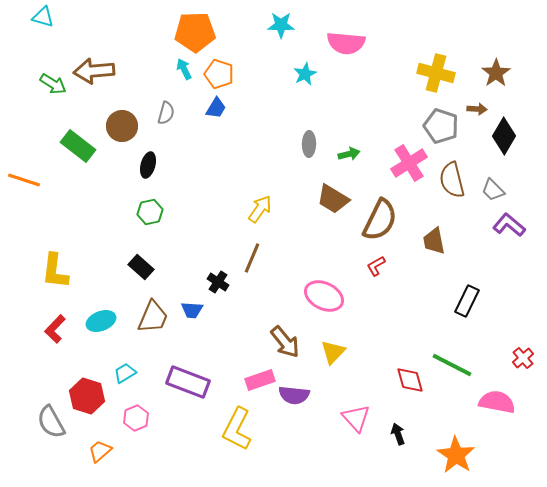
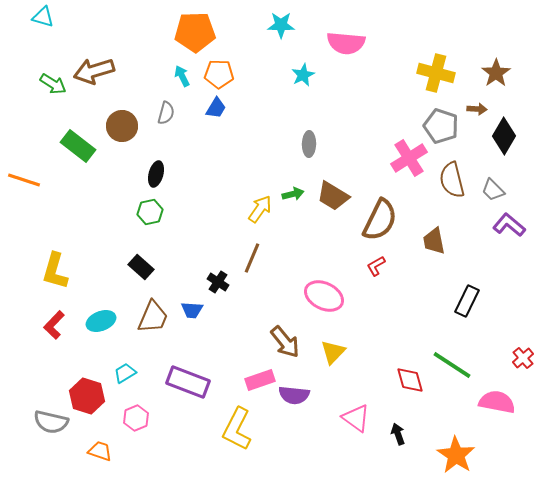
cyan arrow at (184, 69): moved 2 px left, 7 px down
brown arrow at (94, 71): rotated 12 degrees counterclockwise
orange pentagon at (219, 74): rotated 16 degrees counterclockwise
cyan star at (305, 74): moved 2 px left, 1 px down
green arrow at (349, 154): moved 56 px left, 40 px down
pink cross at (409, 163): moved 5 px up
black ellipse at (148, 165): moved 8 px right, 9 px down
brown trapezoid at (333, 199): moved 3 px up
yellow L-shape at (55, 271): rotated 9 degrees clockwise
red L-shape at (55, 329): moved 1 px left, 4 px up
green line at (452, 365): rotated 6 degrees clockwise
pink triangle at (356, 418): rotated 12 degrees counterclockwise
gray semicircle at (51, 422): rotated 48 degrees counterclockwise
orange trapezoid at (100, 451): rotated 60 degrees clockwise
